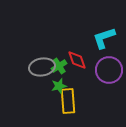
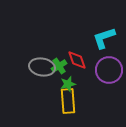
gray ellipse: rotated 20 degrees clockwise
green star: moved 9 px right, 2 px up
